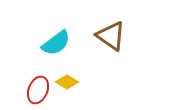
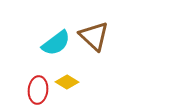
brown triangle: moved 17 px left; rotated 8 degrees clockwise
red ellipse: rotated 16 degrees counterclockwise
